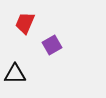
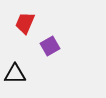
purple square: moved 2 px left, 1 px down
